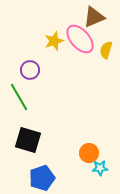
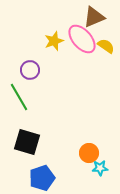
pink ellipse: moved 2 px right
yellow semicircle: moved 4 px up; rotated 108 degrees clockwise
black square: moved 1 px left, 2 px down
